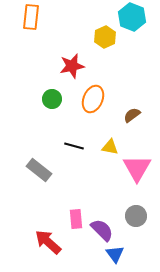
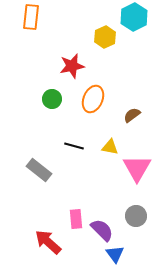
cyan hexagon: moved 2 px right; rotated 12 degrees clockwise
